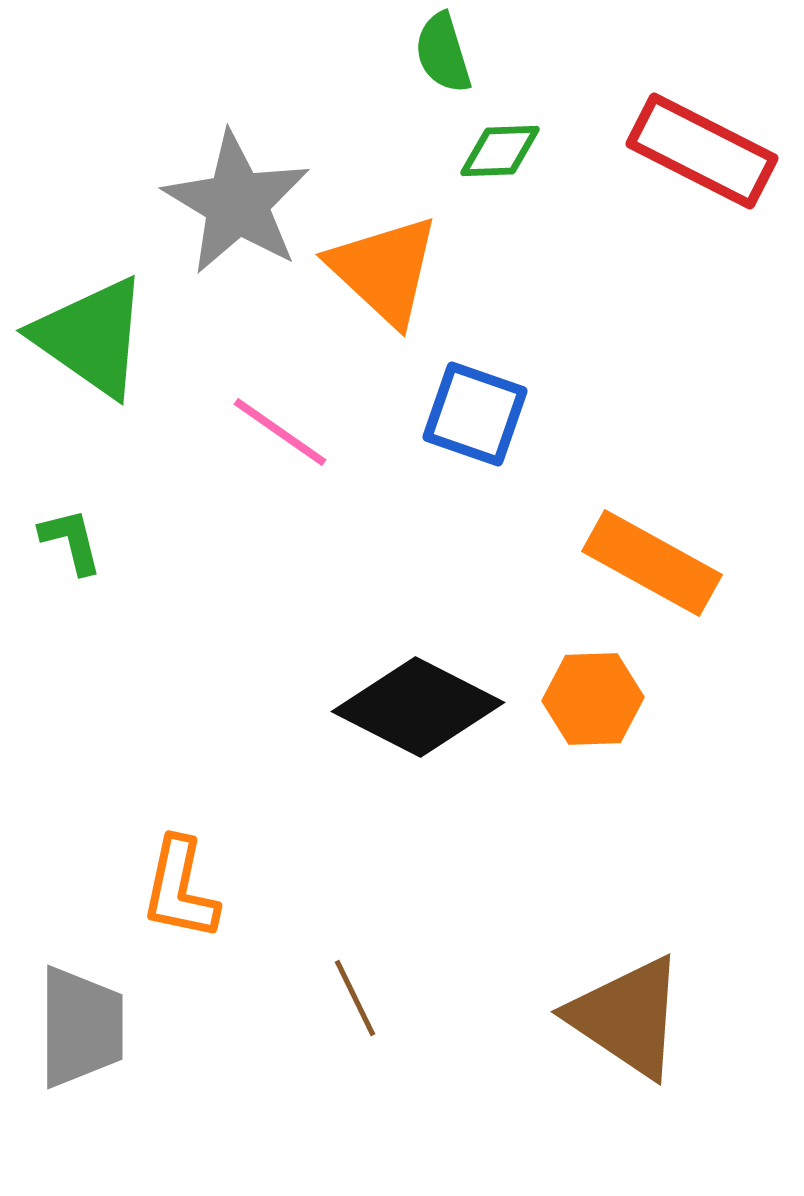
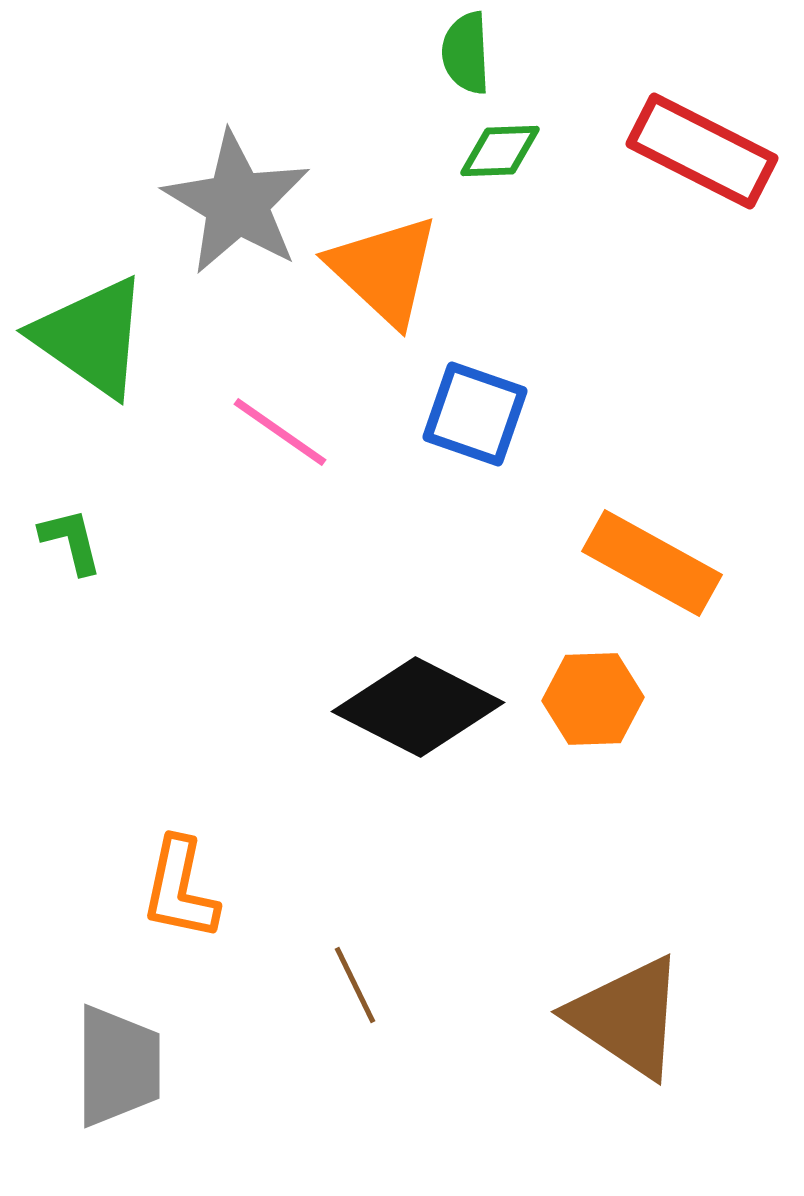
green semicircle: moved 23 px right; rotated 14 degrees clockwise
brown line: moved 13 px up
gray trapezoid: moved 37 px right, 39 px down
